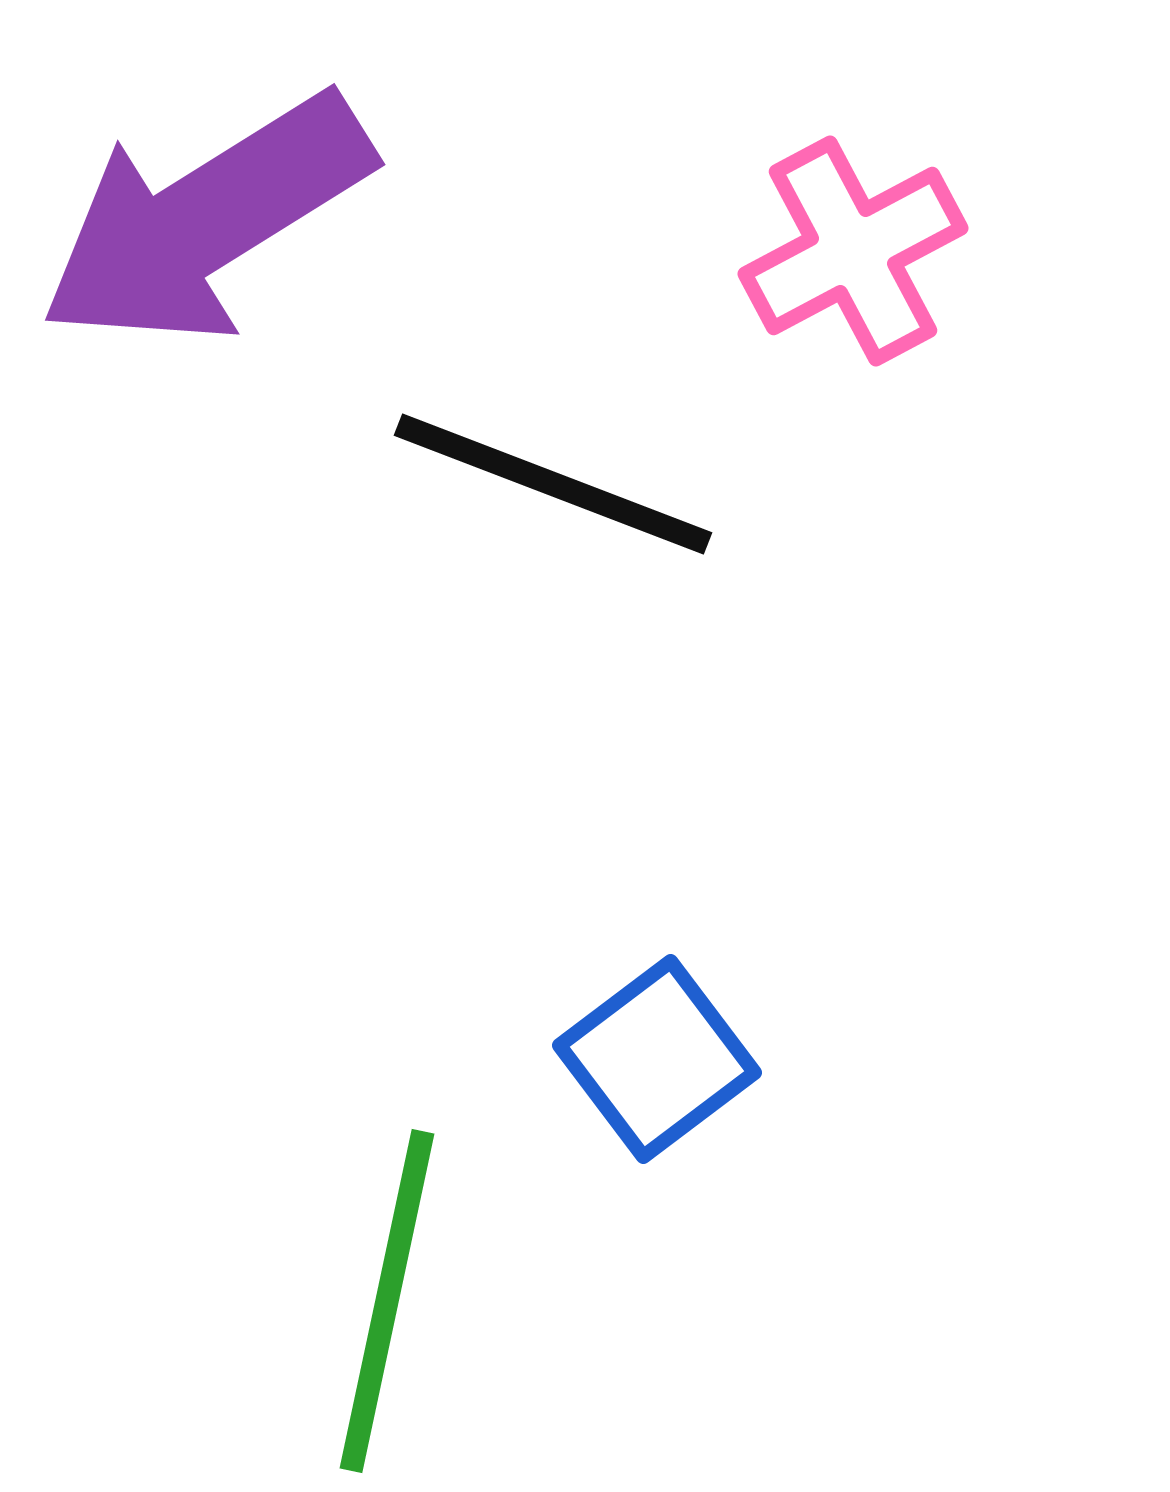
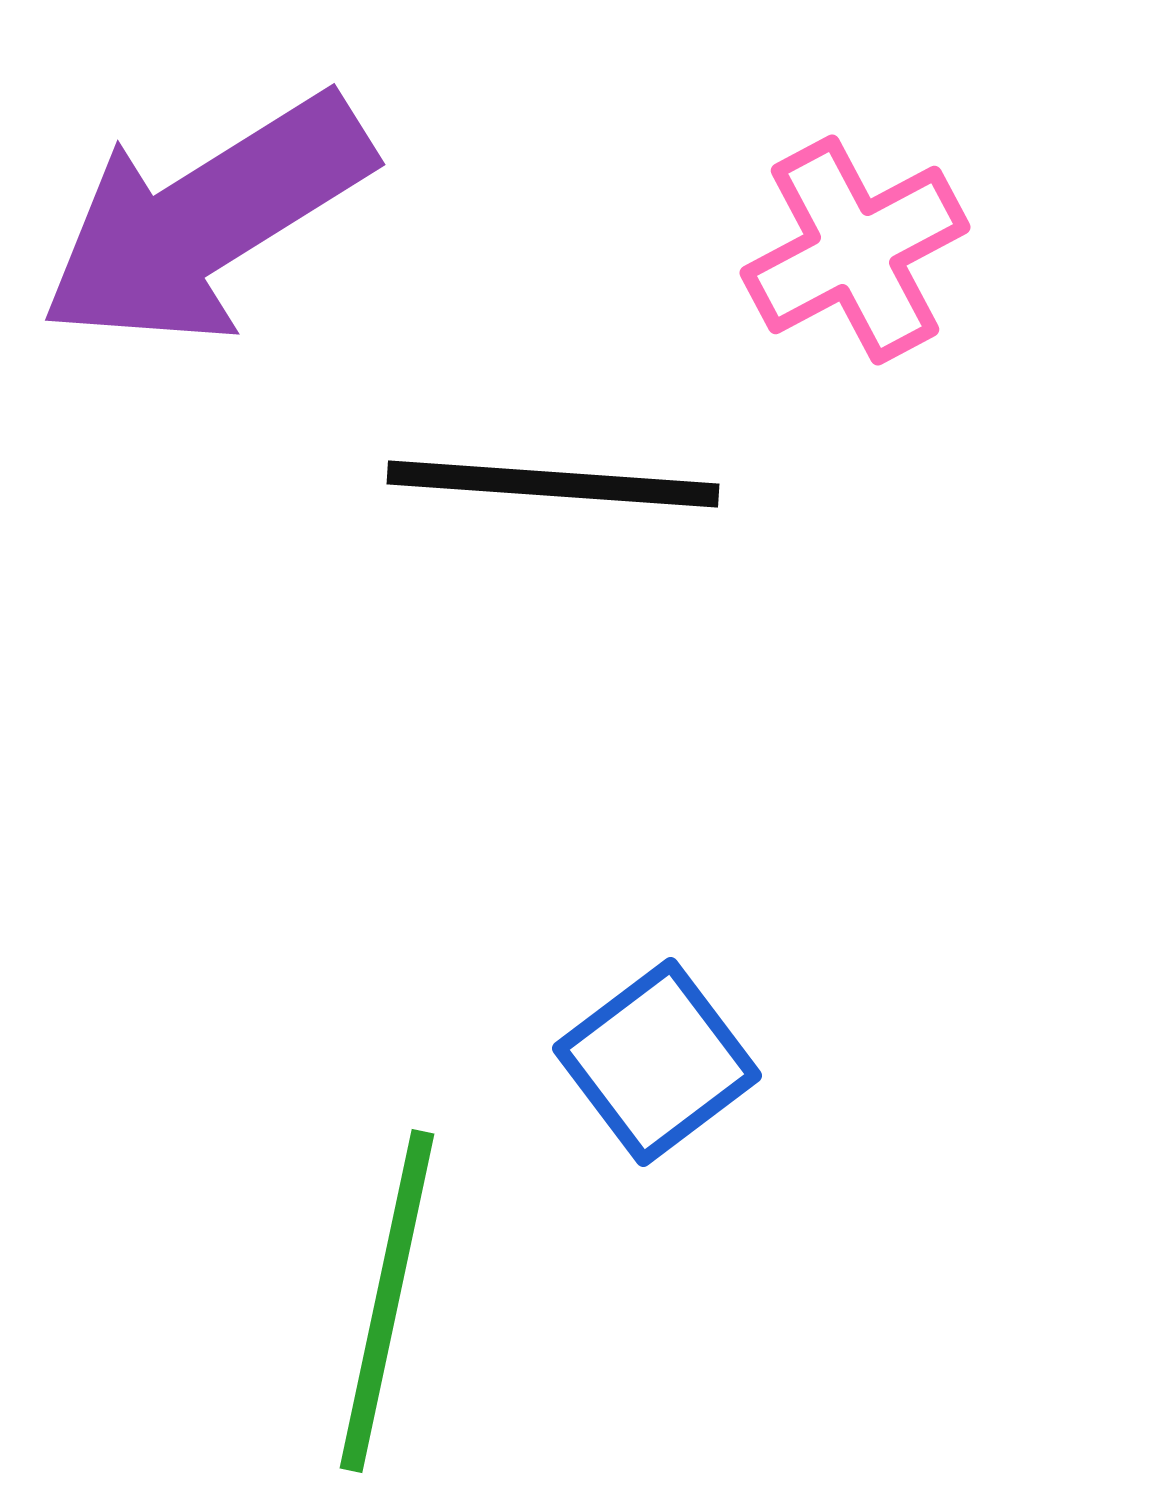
pink cross: moved 2 px right, 1 px up
black line: rotated 17 degrees counterclockwise
blue square: moved 3 px down
